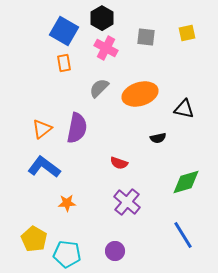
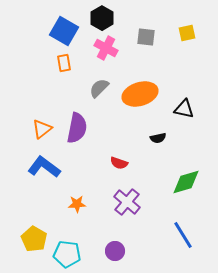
orange star: moved 10 px right, 1 px down
